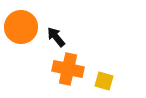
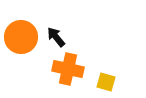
orange circle: moved 10 px down
yellow square: moved 2 px right, 1 px down
